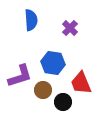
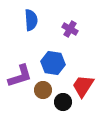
purple cross: moved 1 px down; rotated 14 degrees counterclockwise
red trapezoid: moved 2 px right, 3 px down; rotated 55 degrees clockwise
